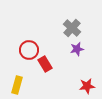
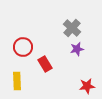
red circle: moved 6 px left, 3 px up
yellow rectangle: moved 4 px up; rotated 18 degrees counterclockwise
